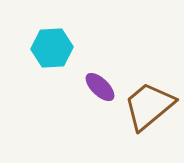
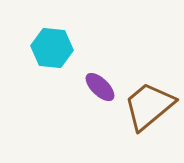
cyan hexagon: rotated 9 degrees clockwise
